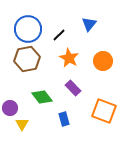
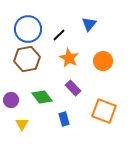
purple circle: moved 1 px right, 8 px up
